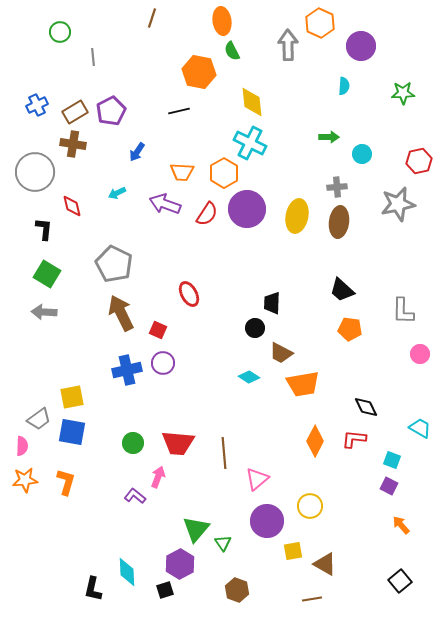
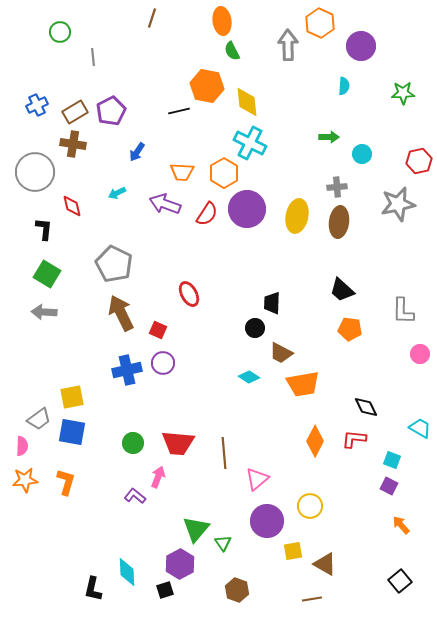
orange hexagon at (199, 72): moved 8 px right, 14 px down
yellow diamond at (252, 102): moved 5 px left
